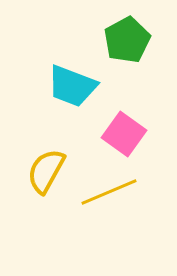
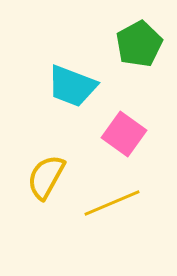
green pentagon: moved 12 px right, 4 px down
yellow semicircle: moved 6 px down
yellow line: moved 3 px right, 11 px down
